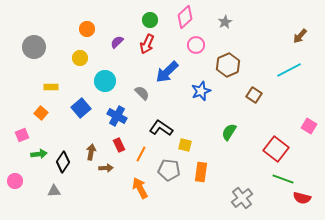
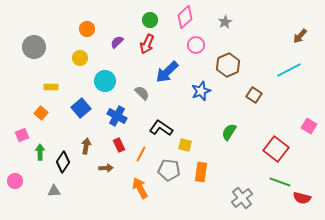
brown arrow at (91, 152): moved 5 px left, 6 px up
green arrow at (39, 154): moved 1 px right, 2 px up; rotated 84 degrees counterclockwise
green line at (283, 179): moved 3 px left, 3 px down
